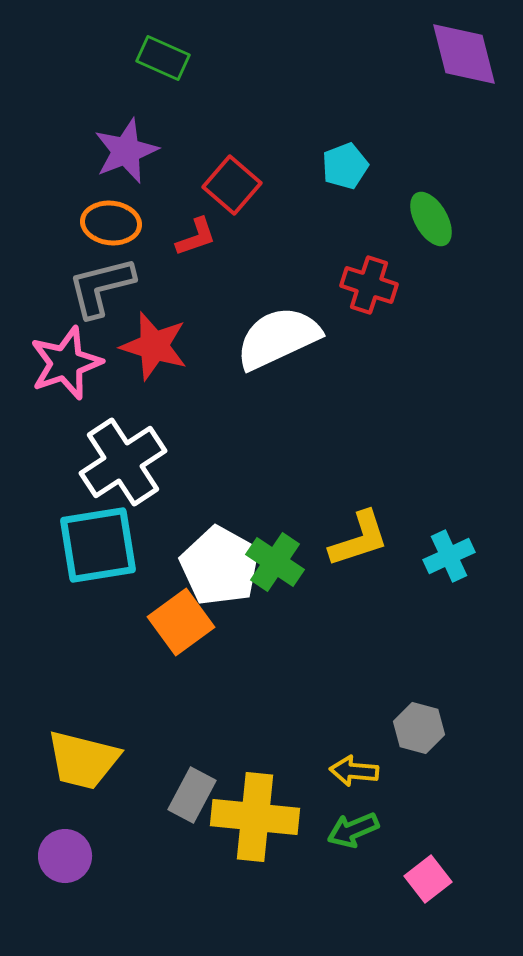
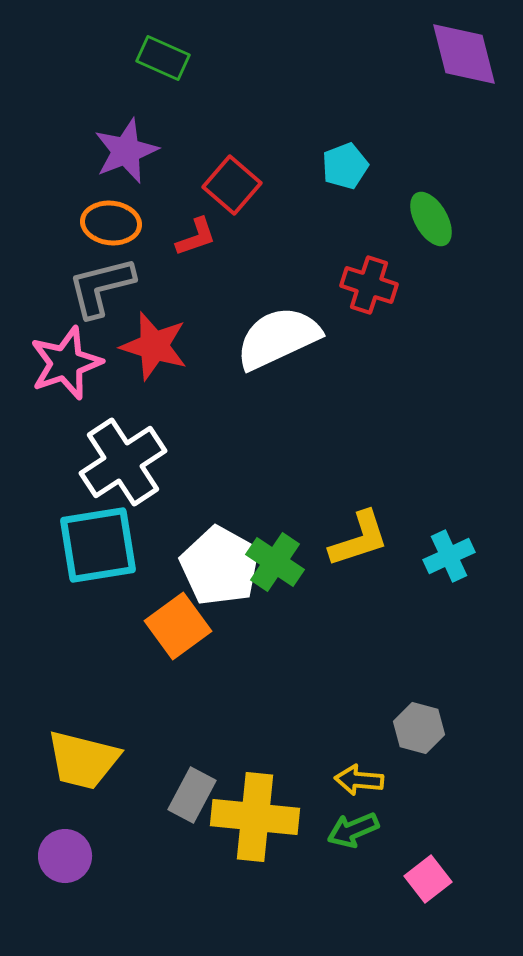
orange square: moved 3 px left, 4 px down
yellow arrow: moved 5 px right, 9 px down
